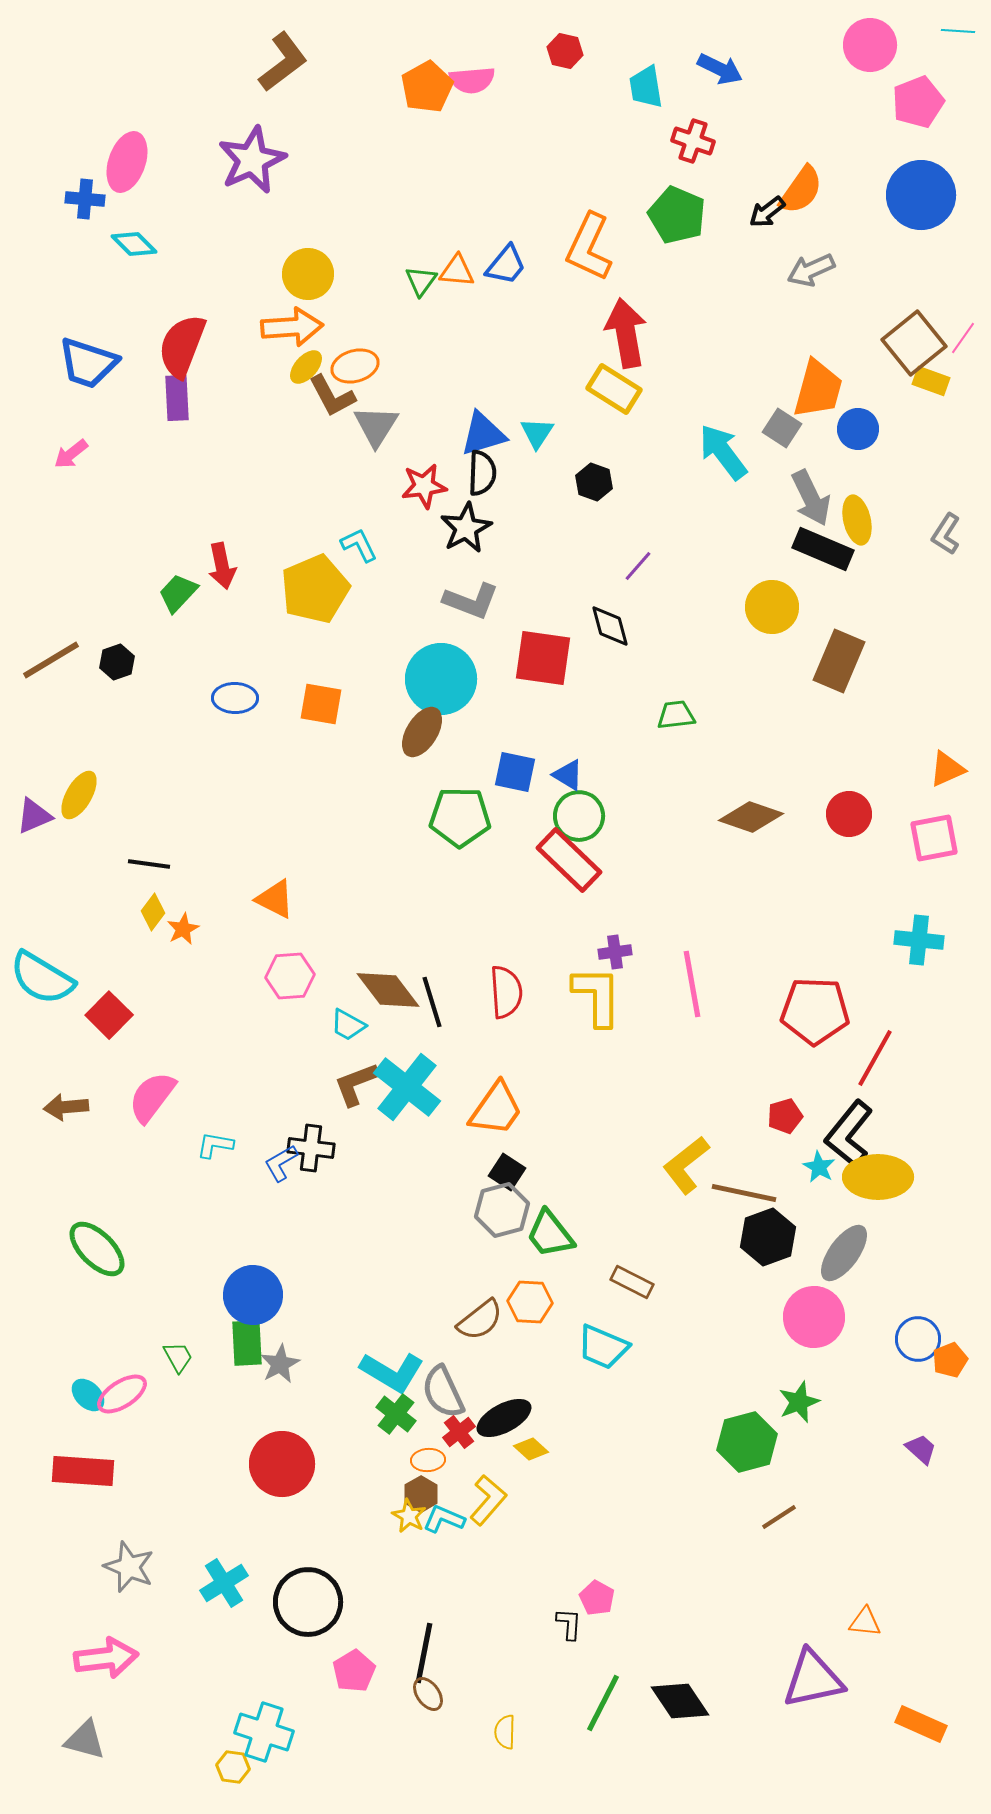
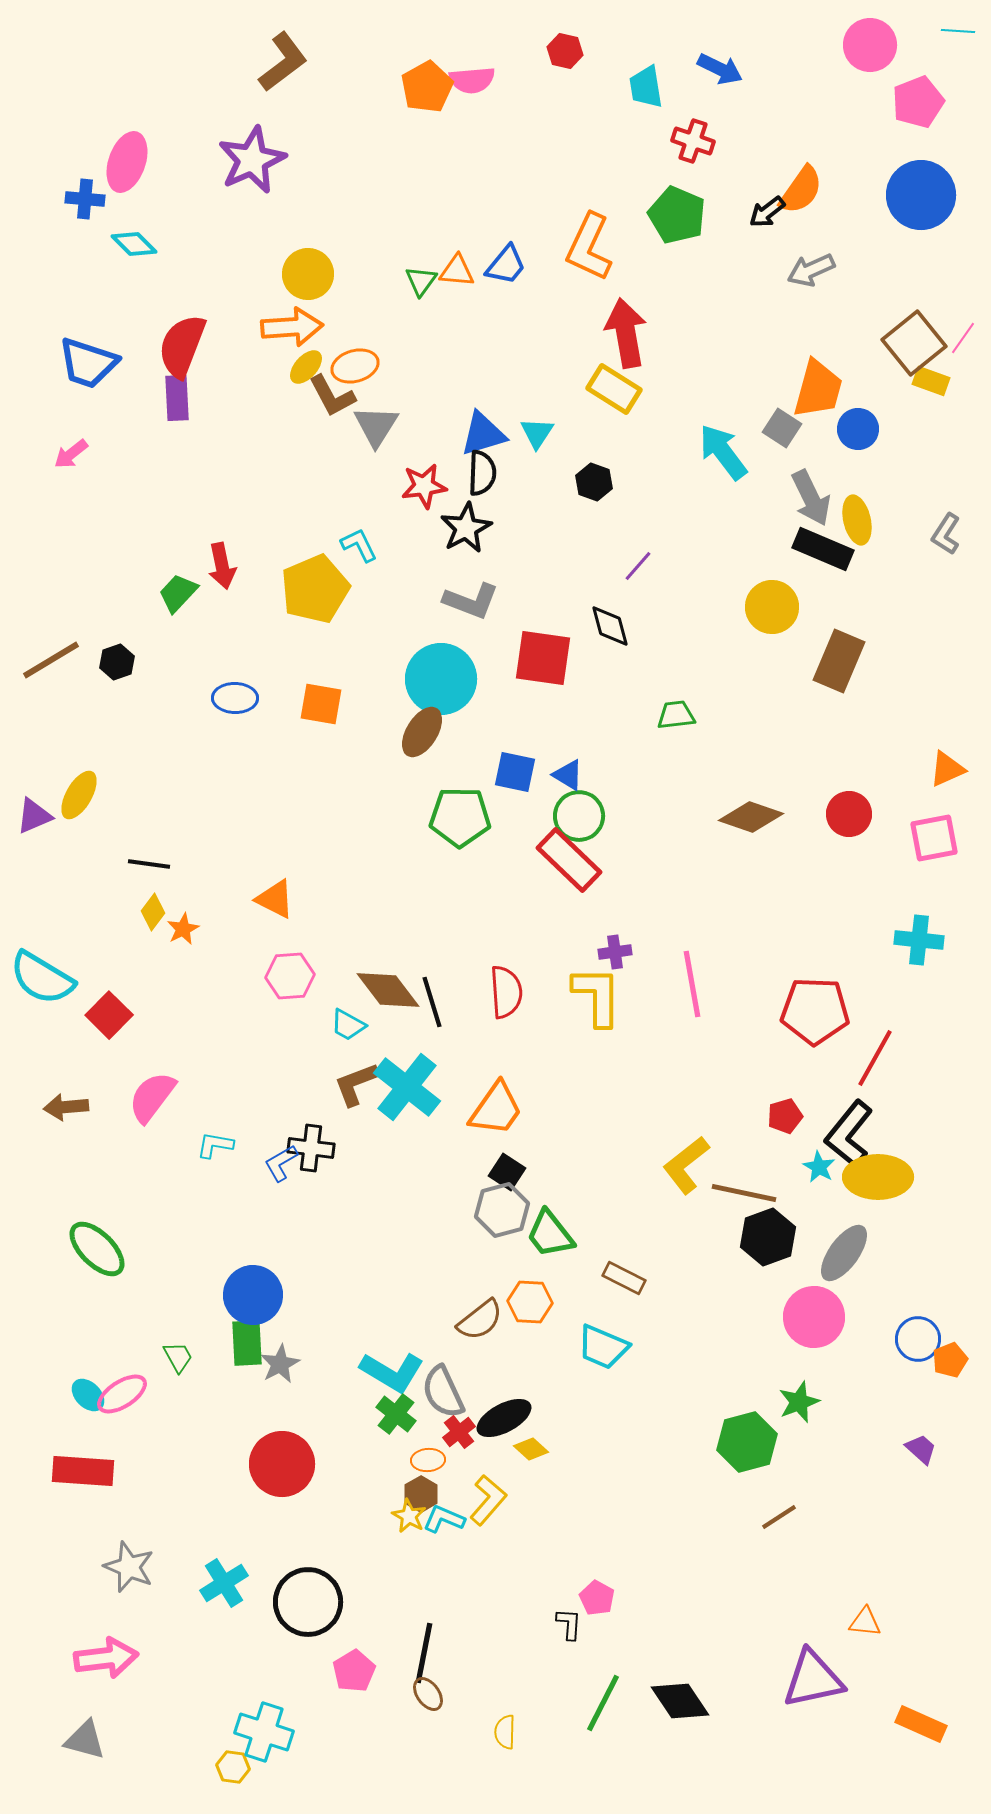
brown rectangle at (632, 1282): moved 8 px left, 4 px up
